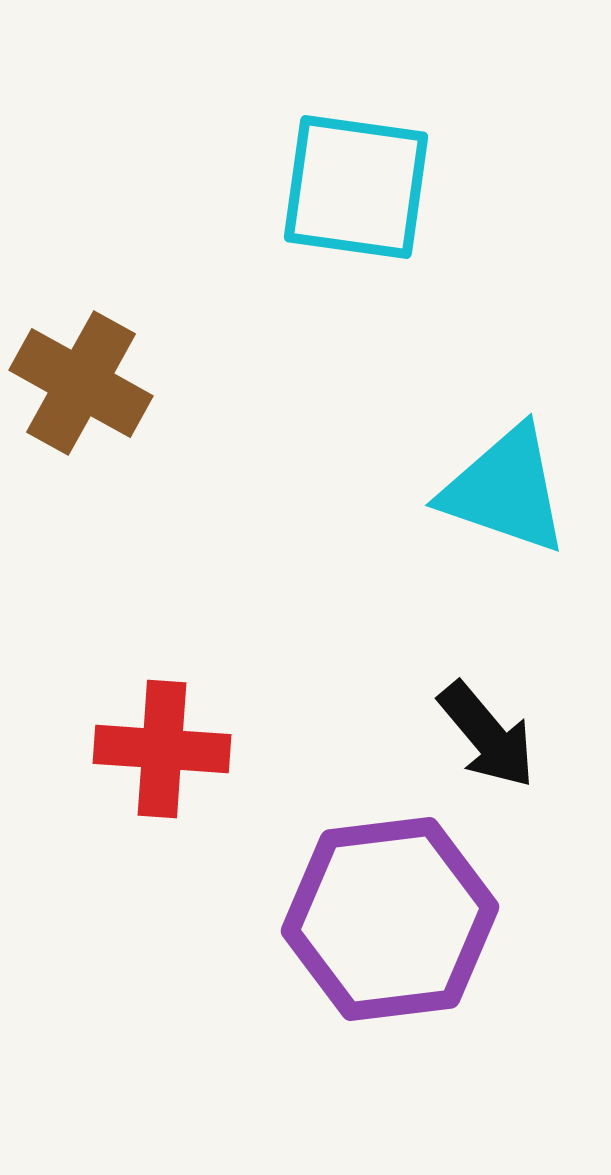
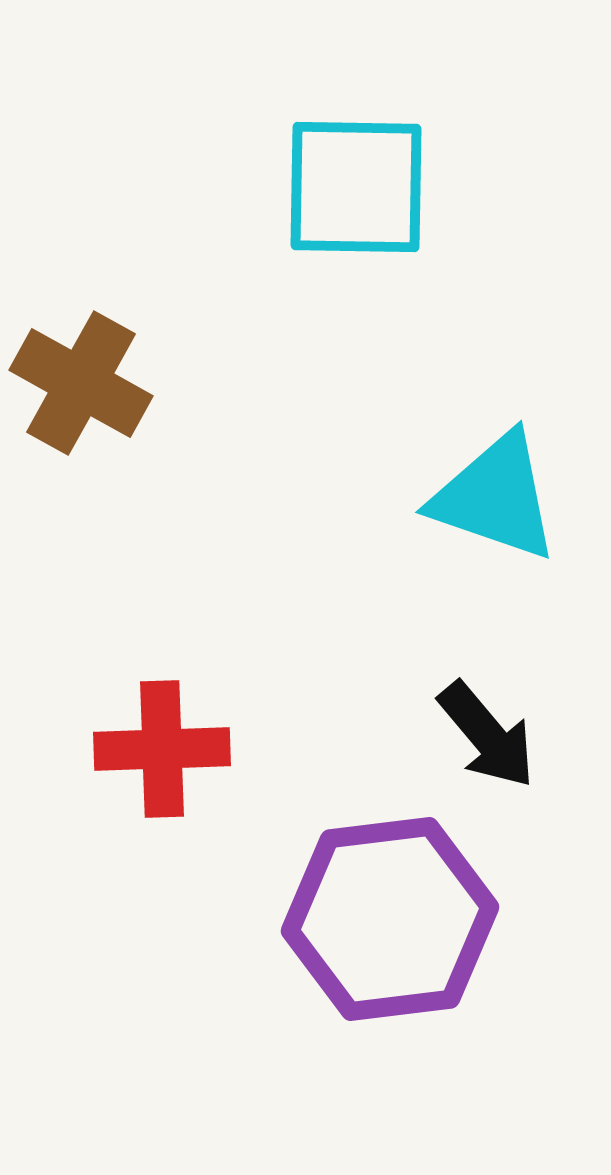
cyan square: rotated 7 degrees counterclockwise
cyan triangle: moved 10 px left, 7 px down
red cross: rotated 6 degrees counterclockwise
